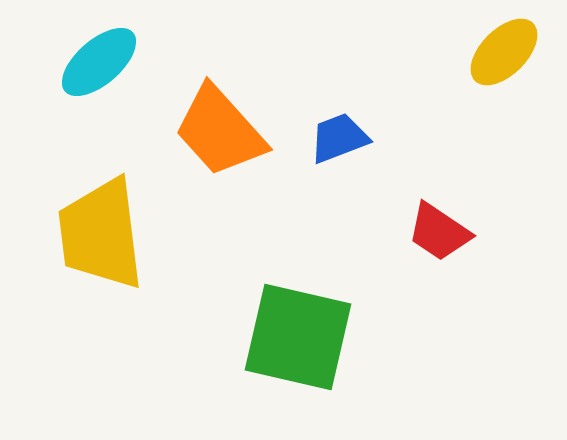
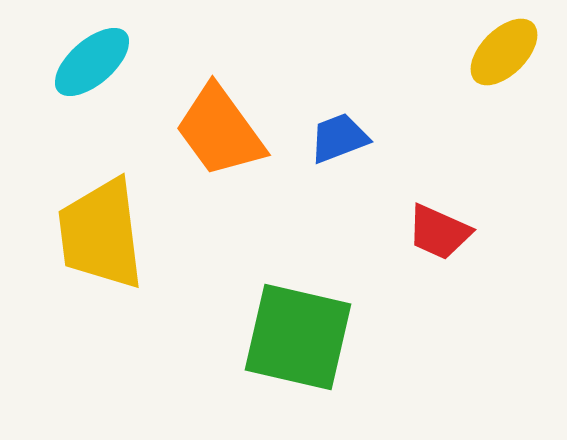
cyan ellipse: moved 7 px left
orange trapezoid: rotated 6 degrees clockwise
red trapezoid: rotated 10 degrees counterclockwise
